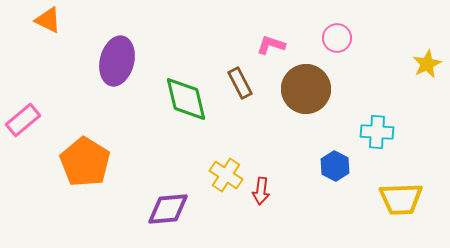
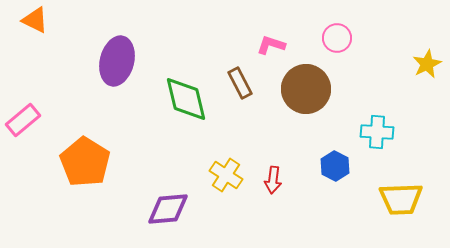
orange triangle: moved 13 px left
red arrow: moved 12 px right, 11 px up
